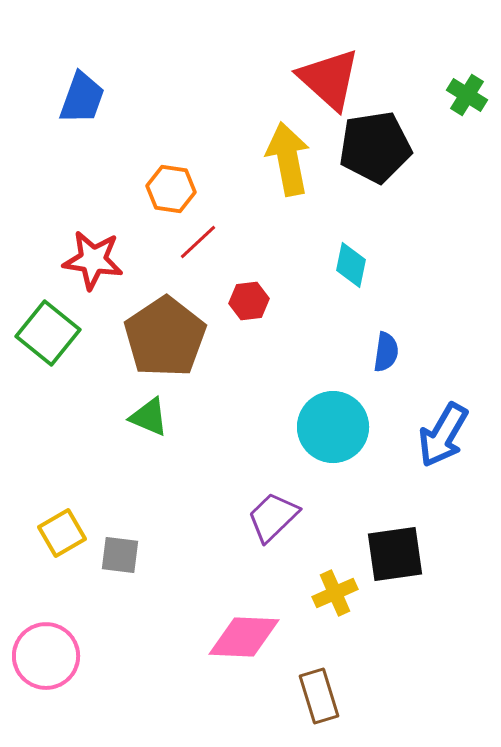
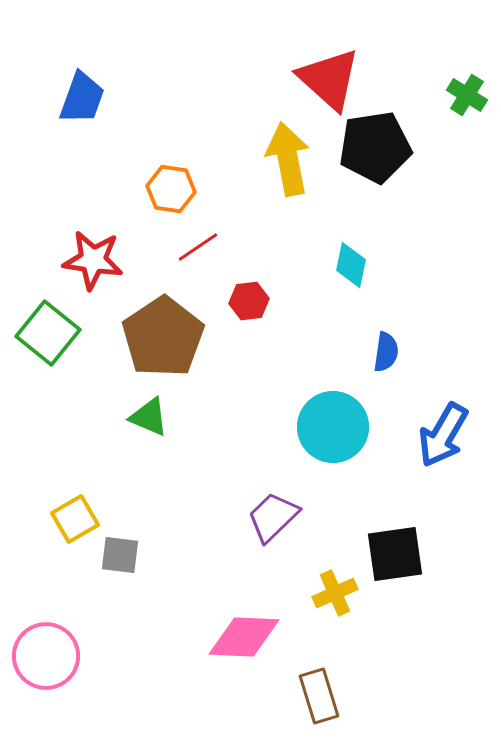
red line: moved 5 px down; rotated 9 degrees clockwise
brown pentagon: moved 2 px left
yellow square: moved 13 px right, 14 px up
